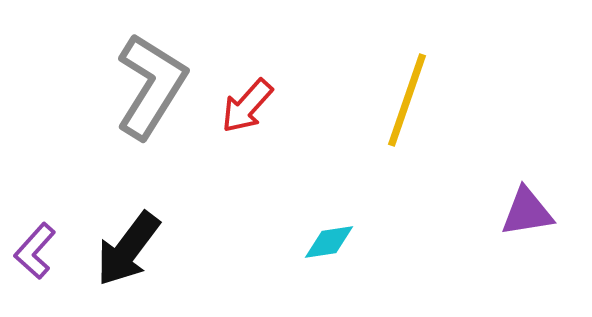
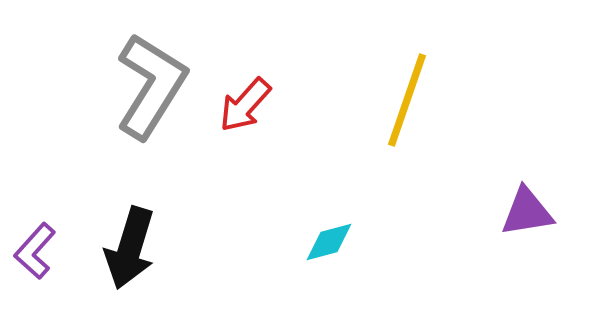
red arrow: moved 2 px left, 1 px up
cyan diamond: rotated 6 degrees counterclockwise
black arrow: moved 2 px right, 1 px up; rotated 20 degrees counterclockwise
